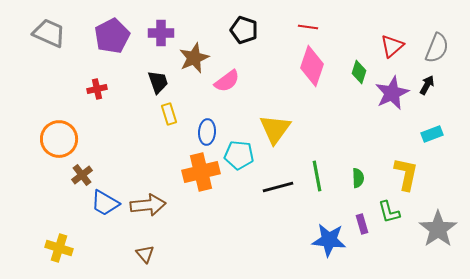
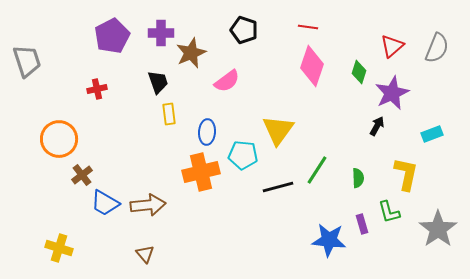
gray trapezoid: moved 22 px left, 28 px down; rotated 48 degrees clockwise
brown star: moved 3 px left, 5 px up
black arrow: moved 50 px left, 41 px down
yellow rectangle: rotated 10 degrees clockwise
yellow triangle: moved 3 px right, 1 px down
cyan pentagon: moved 4 px right
green line: moved 6 px up; rotated 44 degrees clockwise
